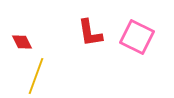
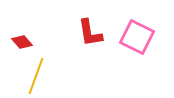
red diamond: rotated 15 degrees counterclockwise
